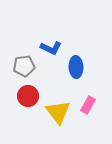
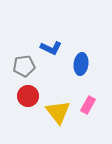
blue ellipse: moved 5 px right, 3 px up; rotated 10 degrees clockwise
